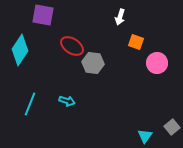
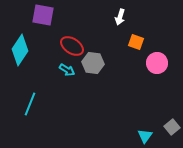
cyan arrow: moved 31 px up; rotated 14 degrees clockwise
